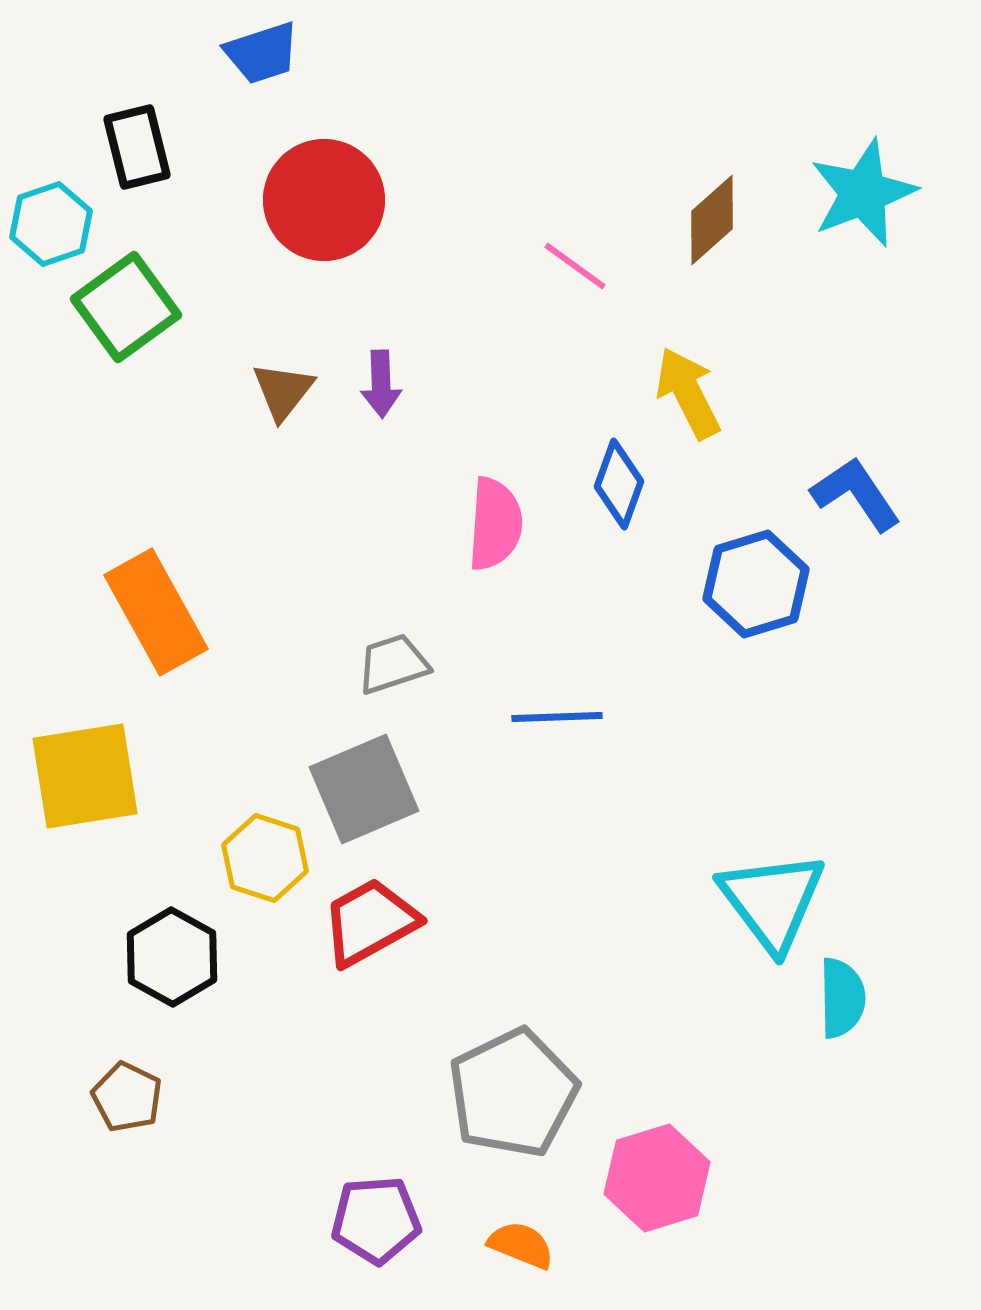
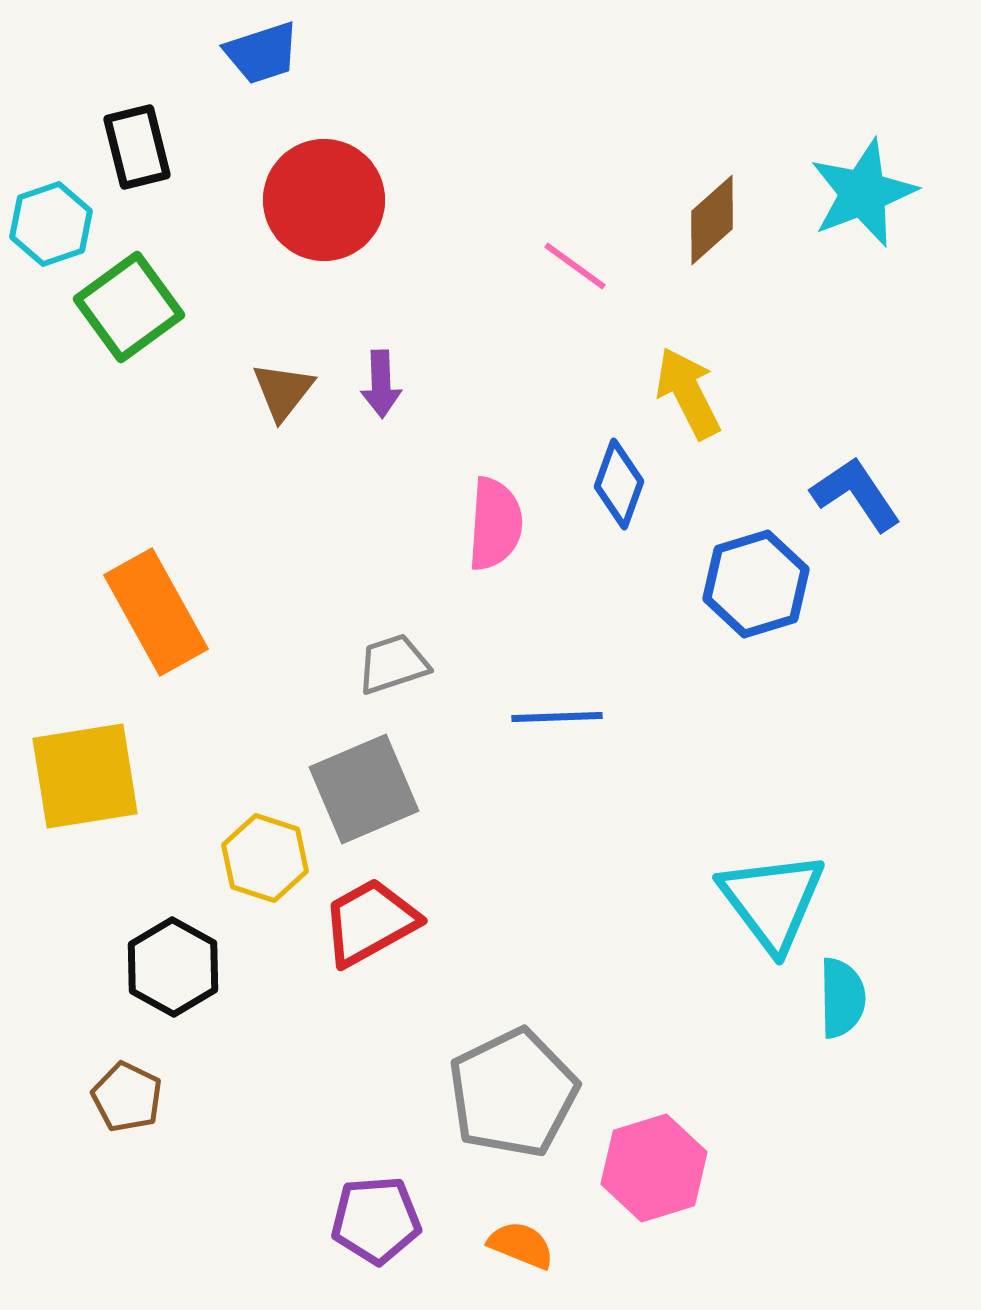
green square: moved 3 px right
black hexagon: moved 1 px right, 10 px down
pink hexagon: moved 3 px left, 10 px up
